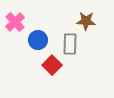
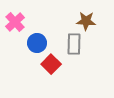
blue circle: moved 1 px left, 3 px down
gray rectangle: moved 4 px right
red square: moved 1 px left, 1 px up
